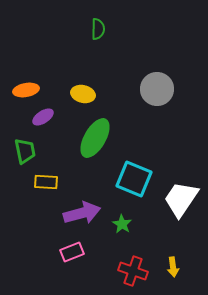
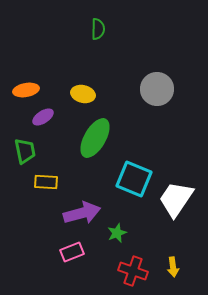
white trapezoid: moved 5 px left
green star: moved 5 px left, 9 px down; rotated 18 degrees clockwise
